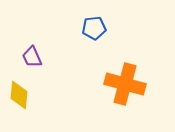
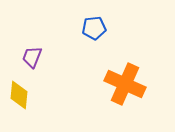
purple trapezoid: rotated 45 degrees clockwise
orange cross: rotated 9 degrees clockwise
